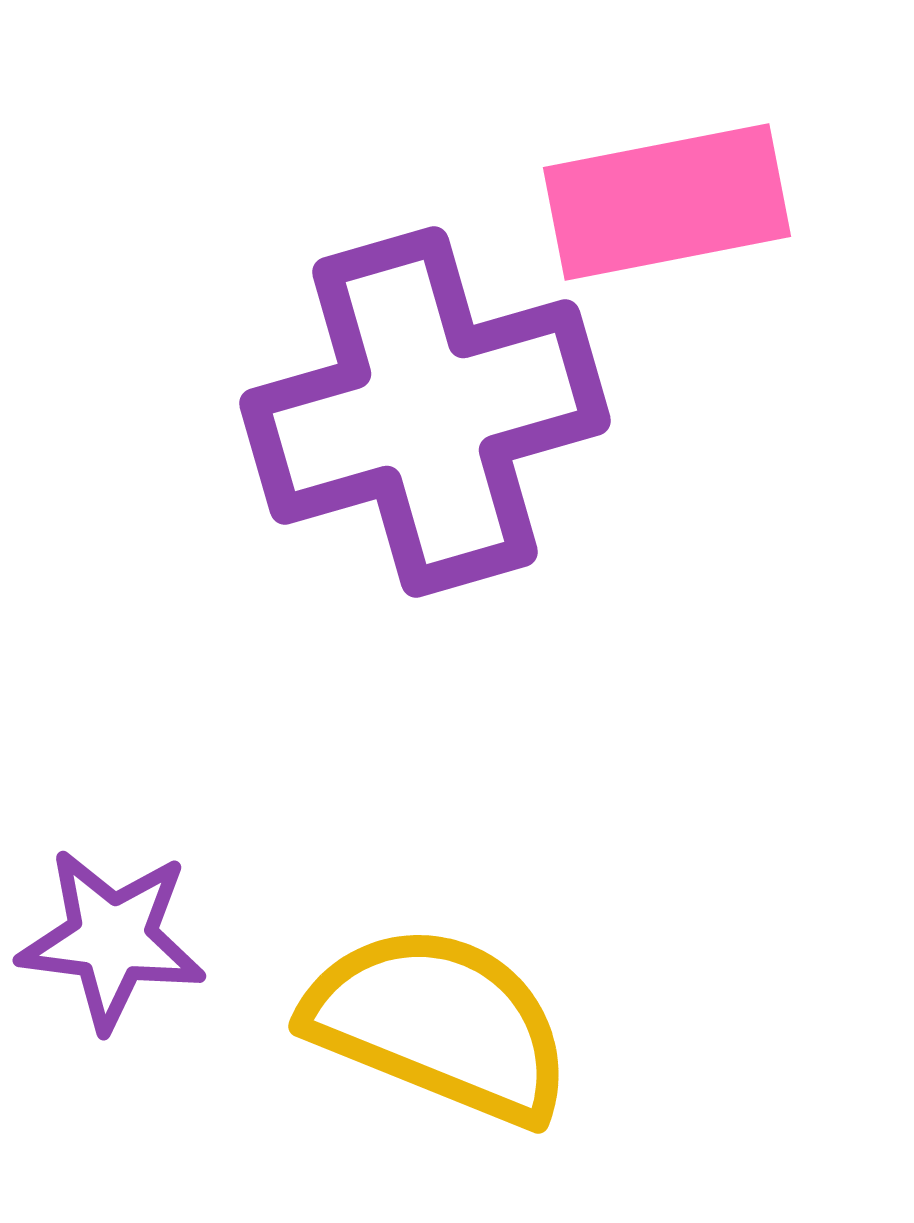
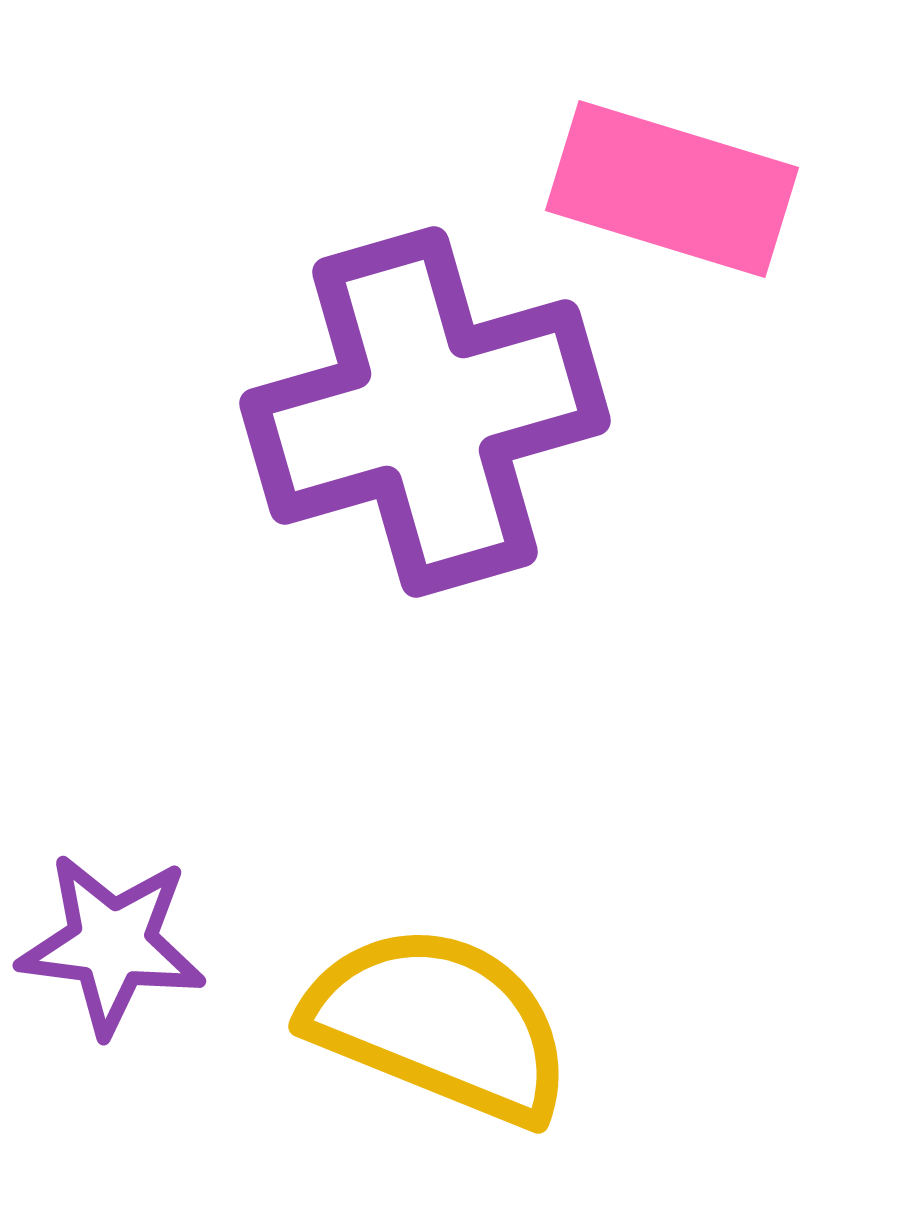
pink rectangle: moved 5 px right, 13 px up; rotated 28 degrees clockwise
purple star: moved 5 px down
